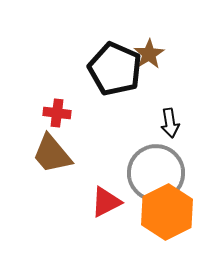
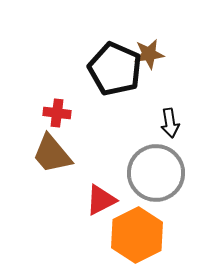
brown star: rotated 24 degrees clockwise
red triangle: moved 5 px left, 2 px up
orange hexagon: moved 30 px left, 23 px down
